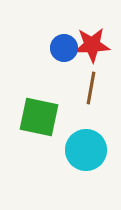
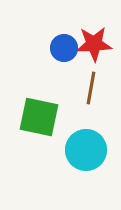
red star: moved 2 px right, 1 px up
